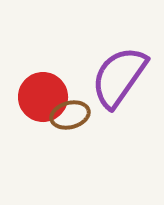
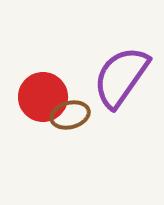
purple semicircle: moved 2 px right
